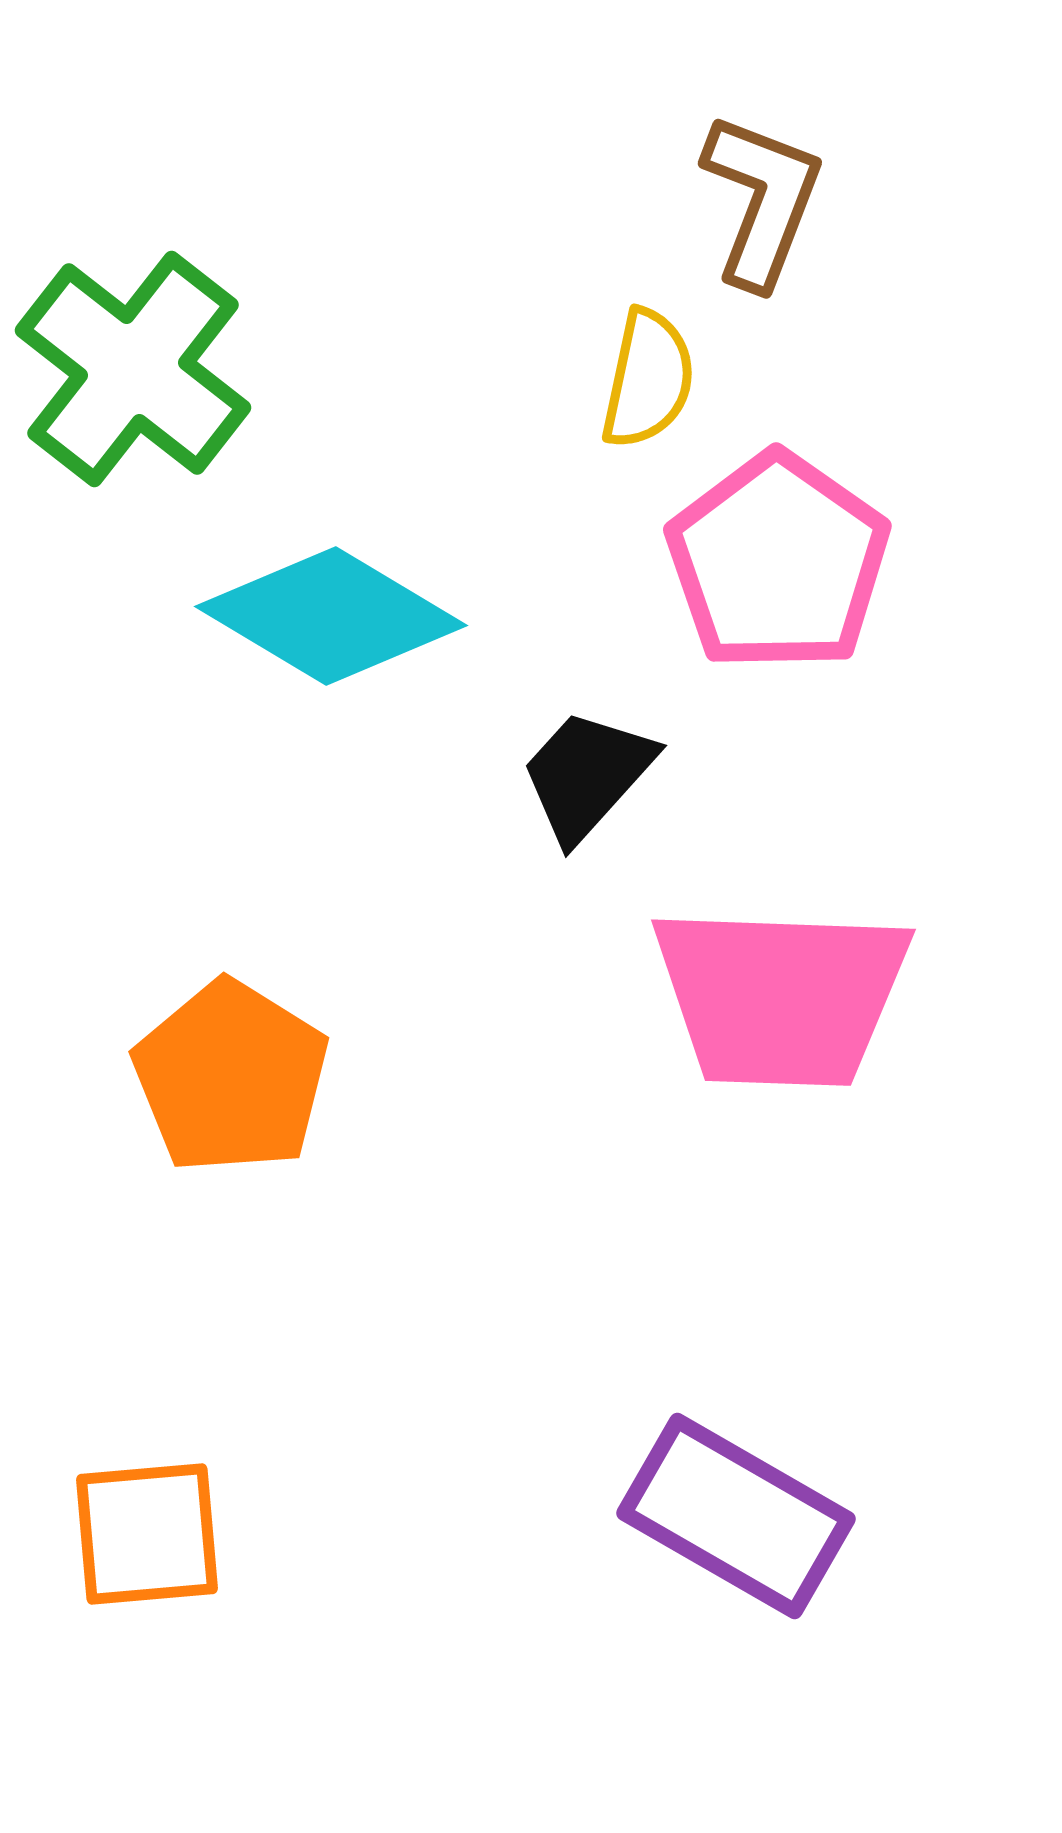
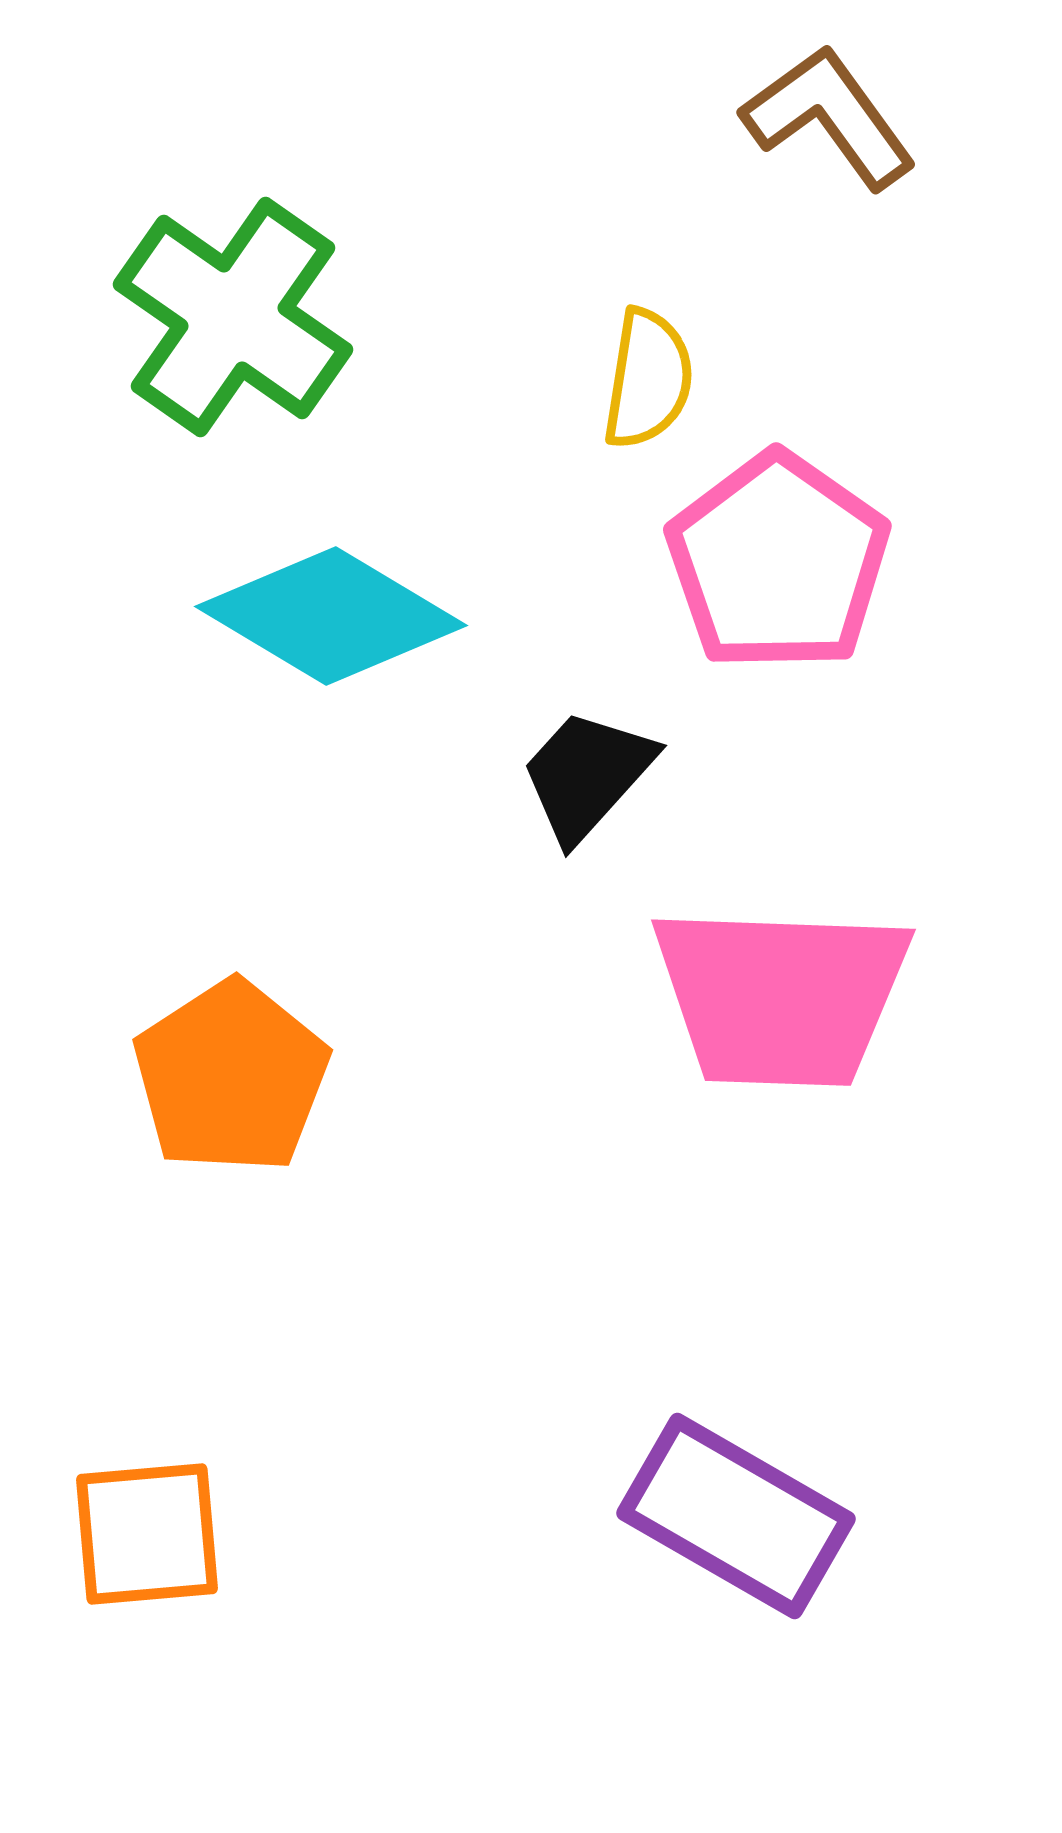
brown L-shape: moved 67 px right, 83 px up; rotated 57 degrees counterclockwise
green cross: moved 100 px right, 52 px up; rotated 3 degrees counterclockwise
yellow semicircle: rotated 3 degrees counterclockwise
orange pentagon: rotated 7 degrees clockwise
